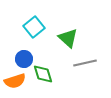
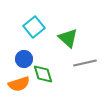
orange semicircle: moved 4 px right, 3 px down
